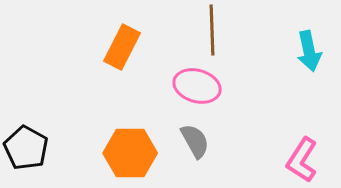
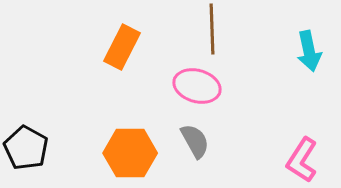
brown line: moved 1 px up
